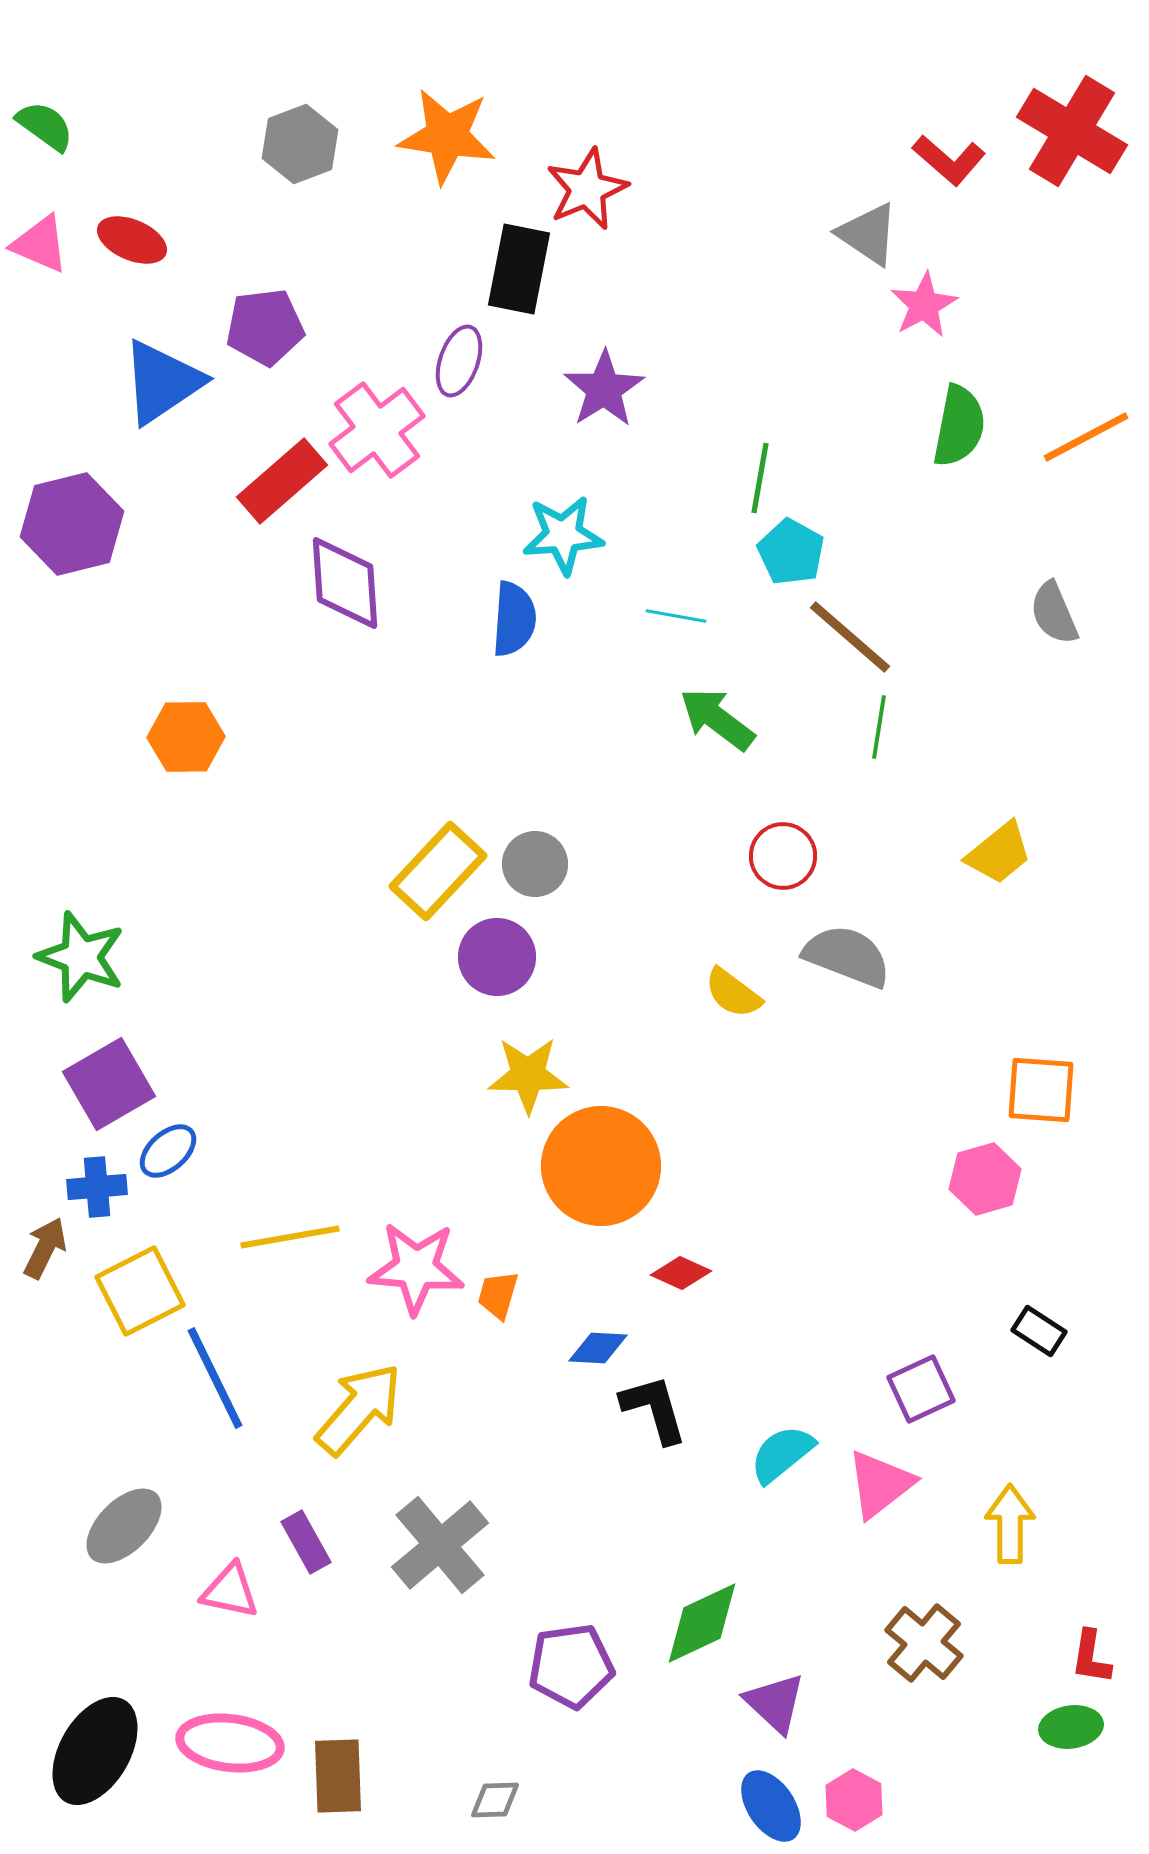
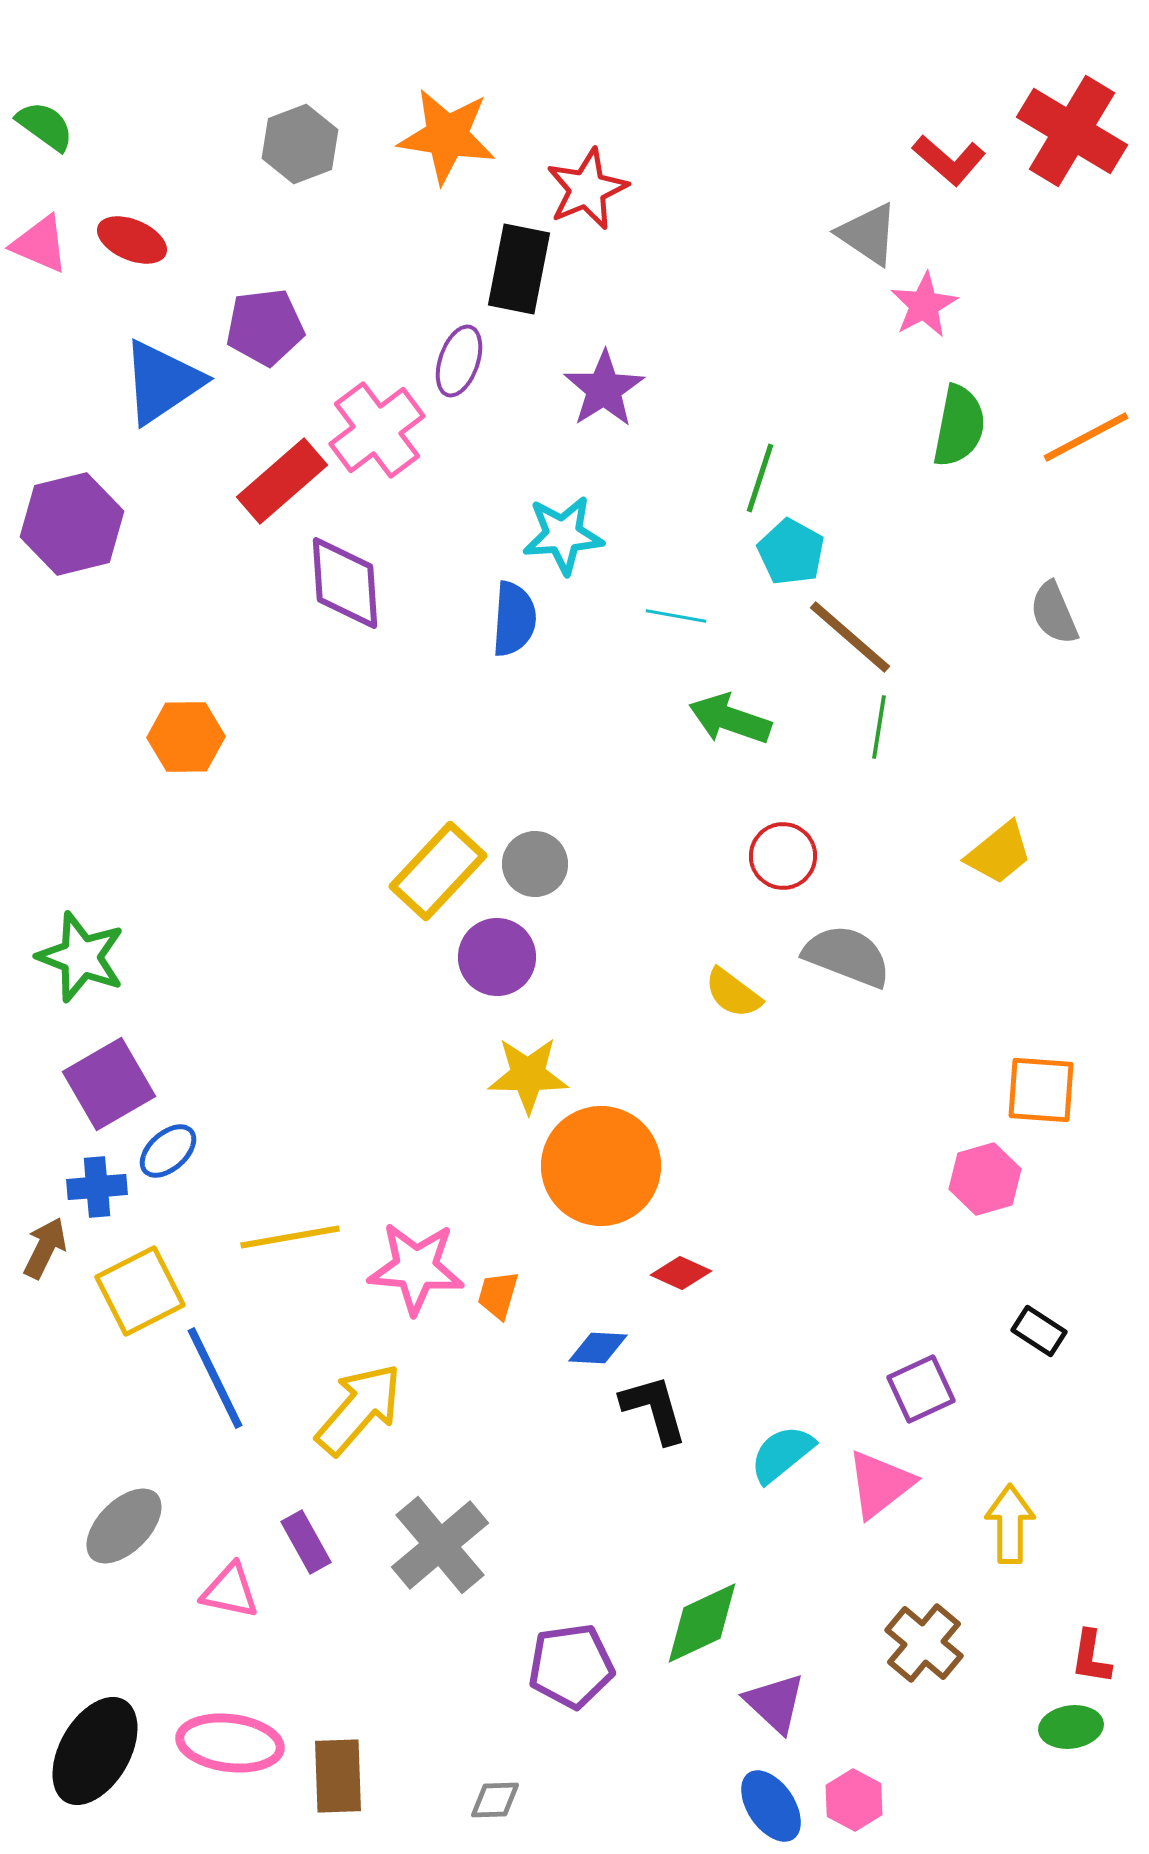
green line at (760, 478): rotated 8 degrees clockwise
green arrow at (717, 719): moved 13 px right; rotated 18 degrees counterclockwise
